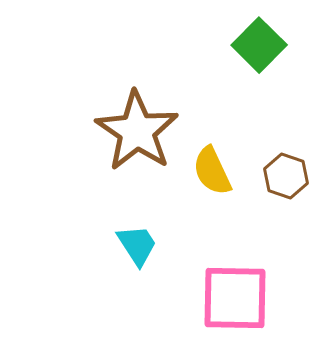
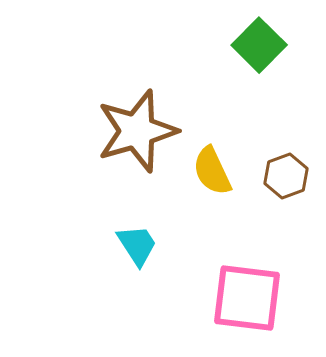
brown star: rotated 22 degrees clockwise
brown hexagon: rotated 21 degrees clockwise
pink square: moved 12 px right; rotated 6 degrees clockwise
